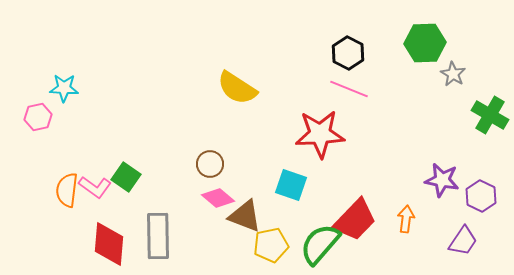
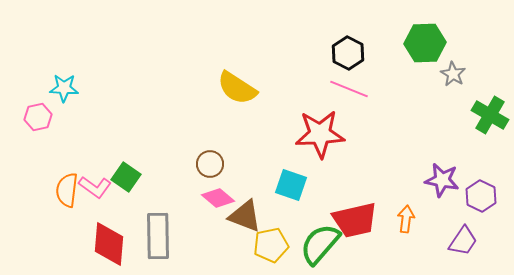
red trapezoid: rotated 33 degrees clockwise
